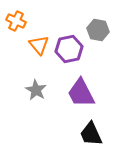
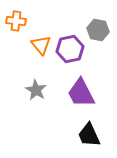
orange cross: rotated 18 degrees counterclockwise
orange triangle: moved 2 px right
purple hexagon: moved 1 px right
black trapezoid: moved 2 px left, 1 px down
